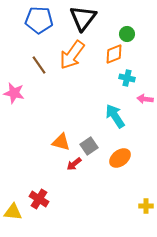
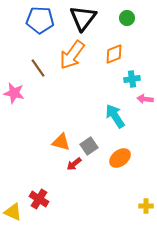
blue pentagon: moved 1 px right
green circle: moved 16 px up
brown line: moved 1 px left, 3 px down
cyan cross: moved 5 px right, 1 px down; rotated 21 degrees counterclockwise
yellow triangle: rotated 18 degrees clockwise
